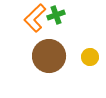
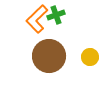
orange L-shape: moved 2 px right, 1 px down
